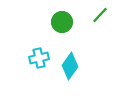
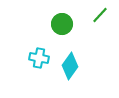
green circle: moved 2 px down
cyan cross: rotated 24 degrees clockwise
